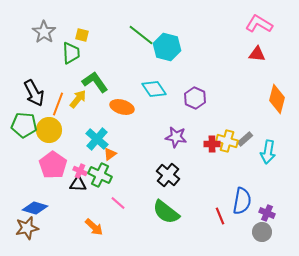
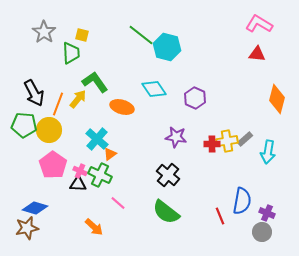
yellow cross: rotated 25 degrees counterclockwise
